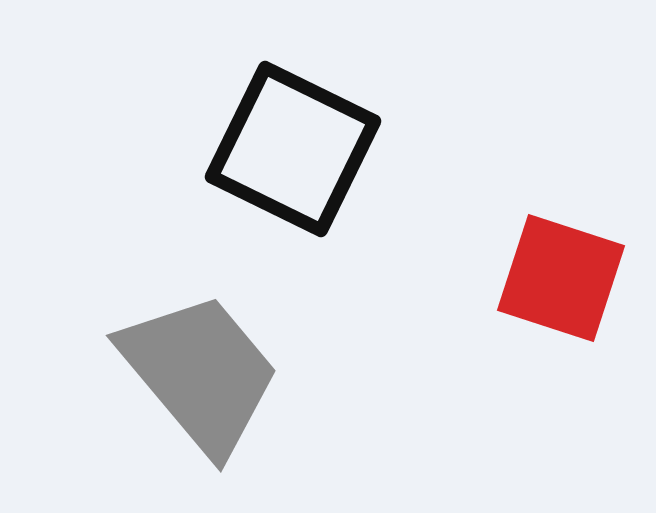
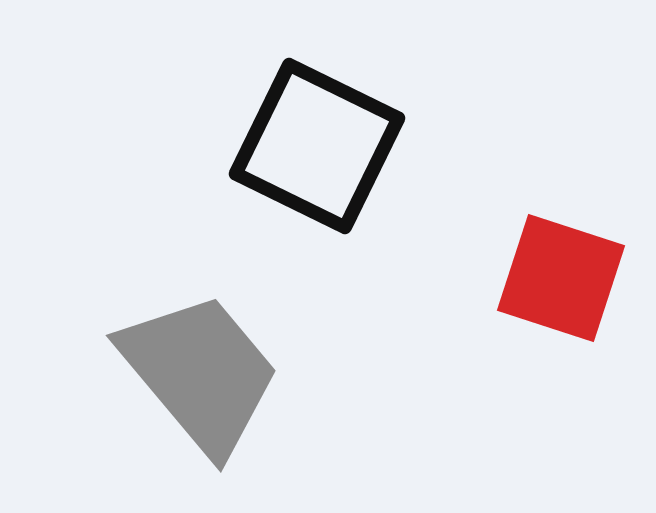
black square: moved 24 px right, 3 px up
